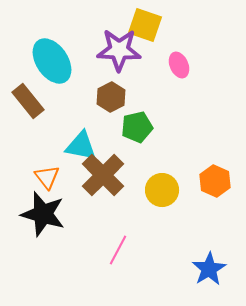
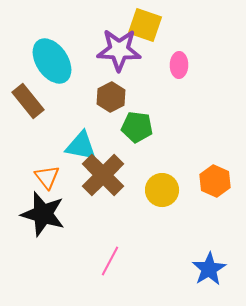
pink ellipse: rotated 25 degrees clockwise
green pentagon: rotated 20 degrees clockwise
pink line: moved 8 px left, 11 px down
